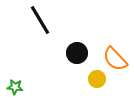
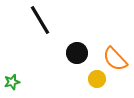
green star: moved 3 px left, 5 px up; rotated 21 degrees counterclockwise
